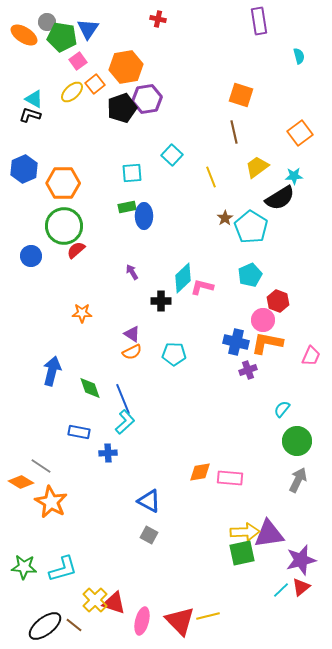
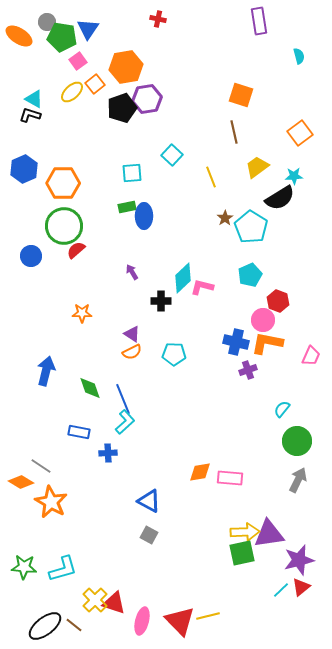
orange ellipse at (24, 35): moved 5 px left, 1 px down
blue arrow at (52, 371): moved 6 px left
purple star at (301, 560): moved 2 px left
